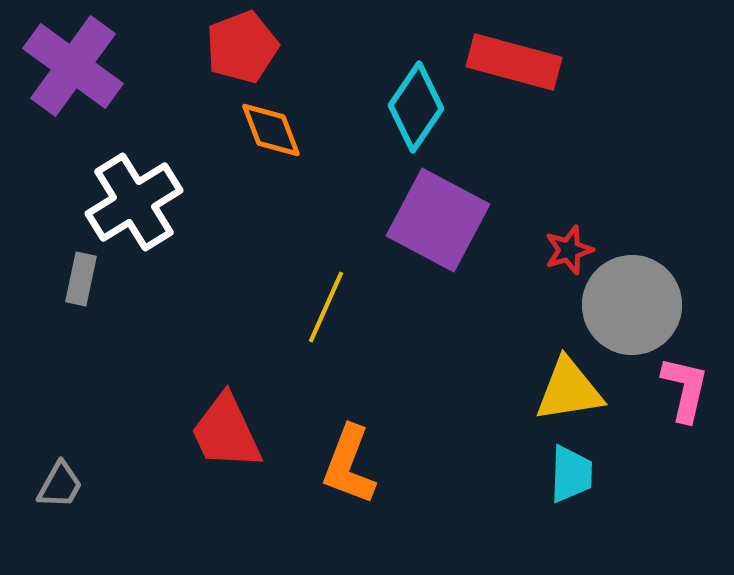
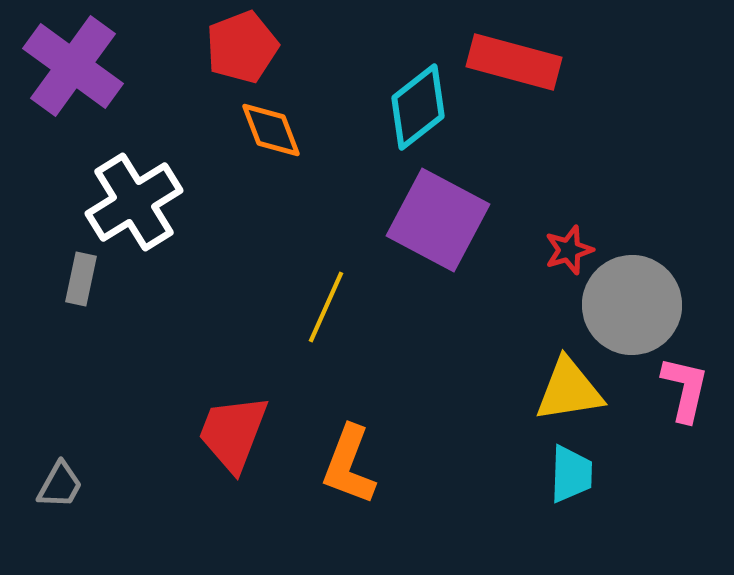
cyan diamond: moved 2 px right; rotated 18 degrees clockwise
red trapezoid: moved 7 px right, 1 px down; rotated 46 degrees clockwise
